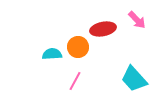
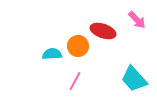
red ellipse: moved 2 px down; rotated 30 degrees clockwise
orange circle: moved 1 px up
